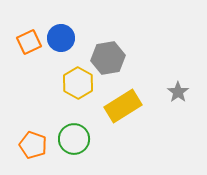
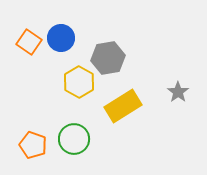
orange square: rotated 30 degrees counterclockwise
yellow hexagon: moved 1 px right, 1 px up
